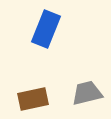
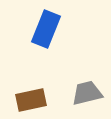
brown rectangle: moved 2 px left, 1 px down
